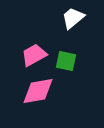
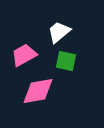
white trapezoid: moved 14 px left, 14 px down
pink trapezoid: moved 10 px left
